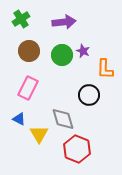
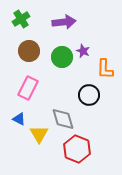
green circle: moved 2 px down
